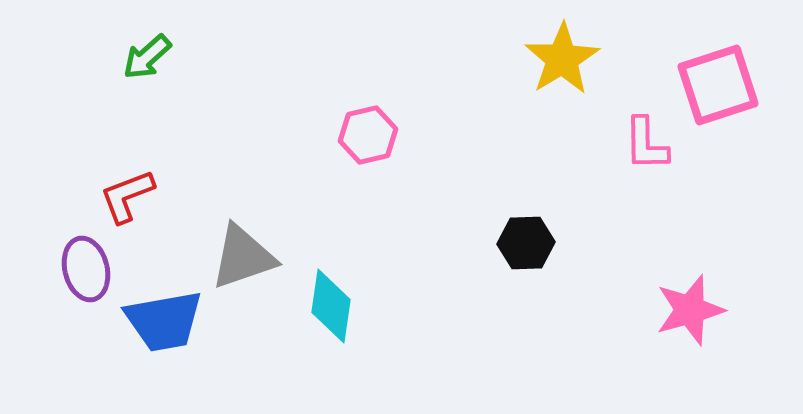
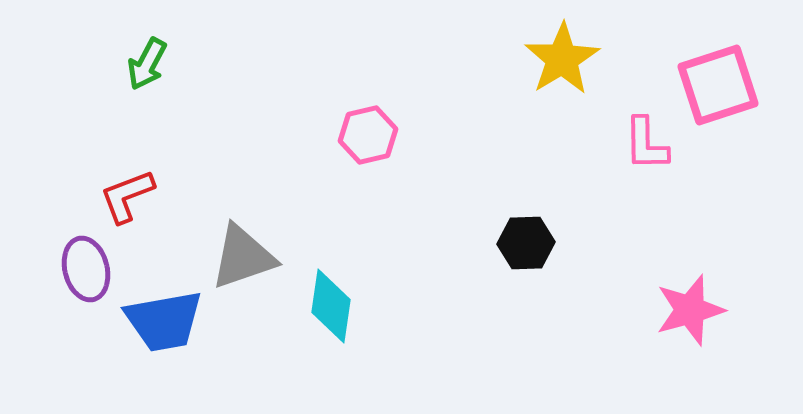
green arrow: moved 7 px down; rotated 20 degrees counterclockwise
